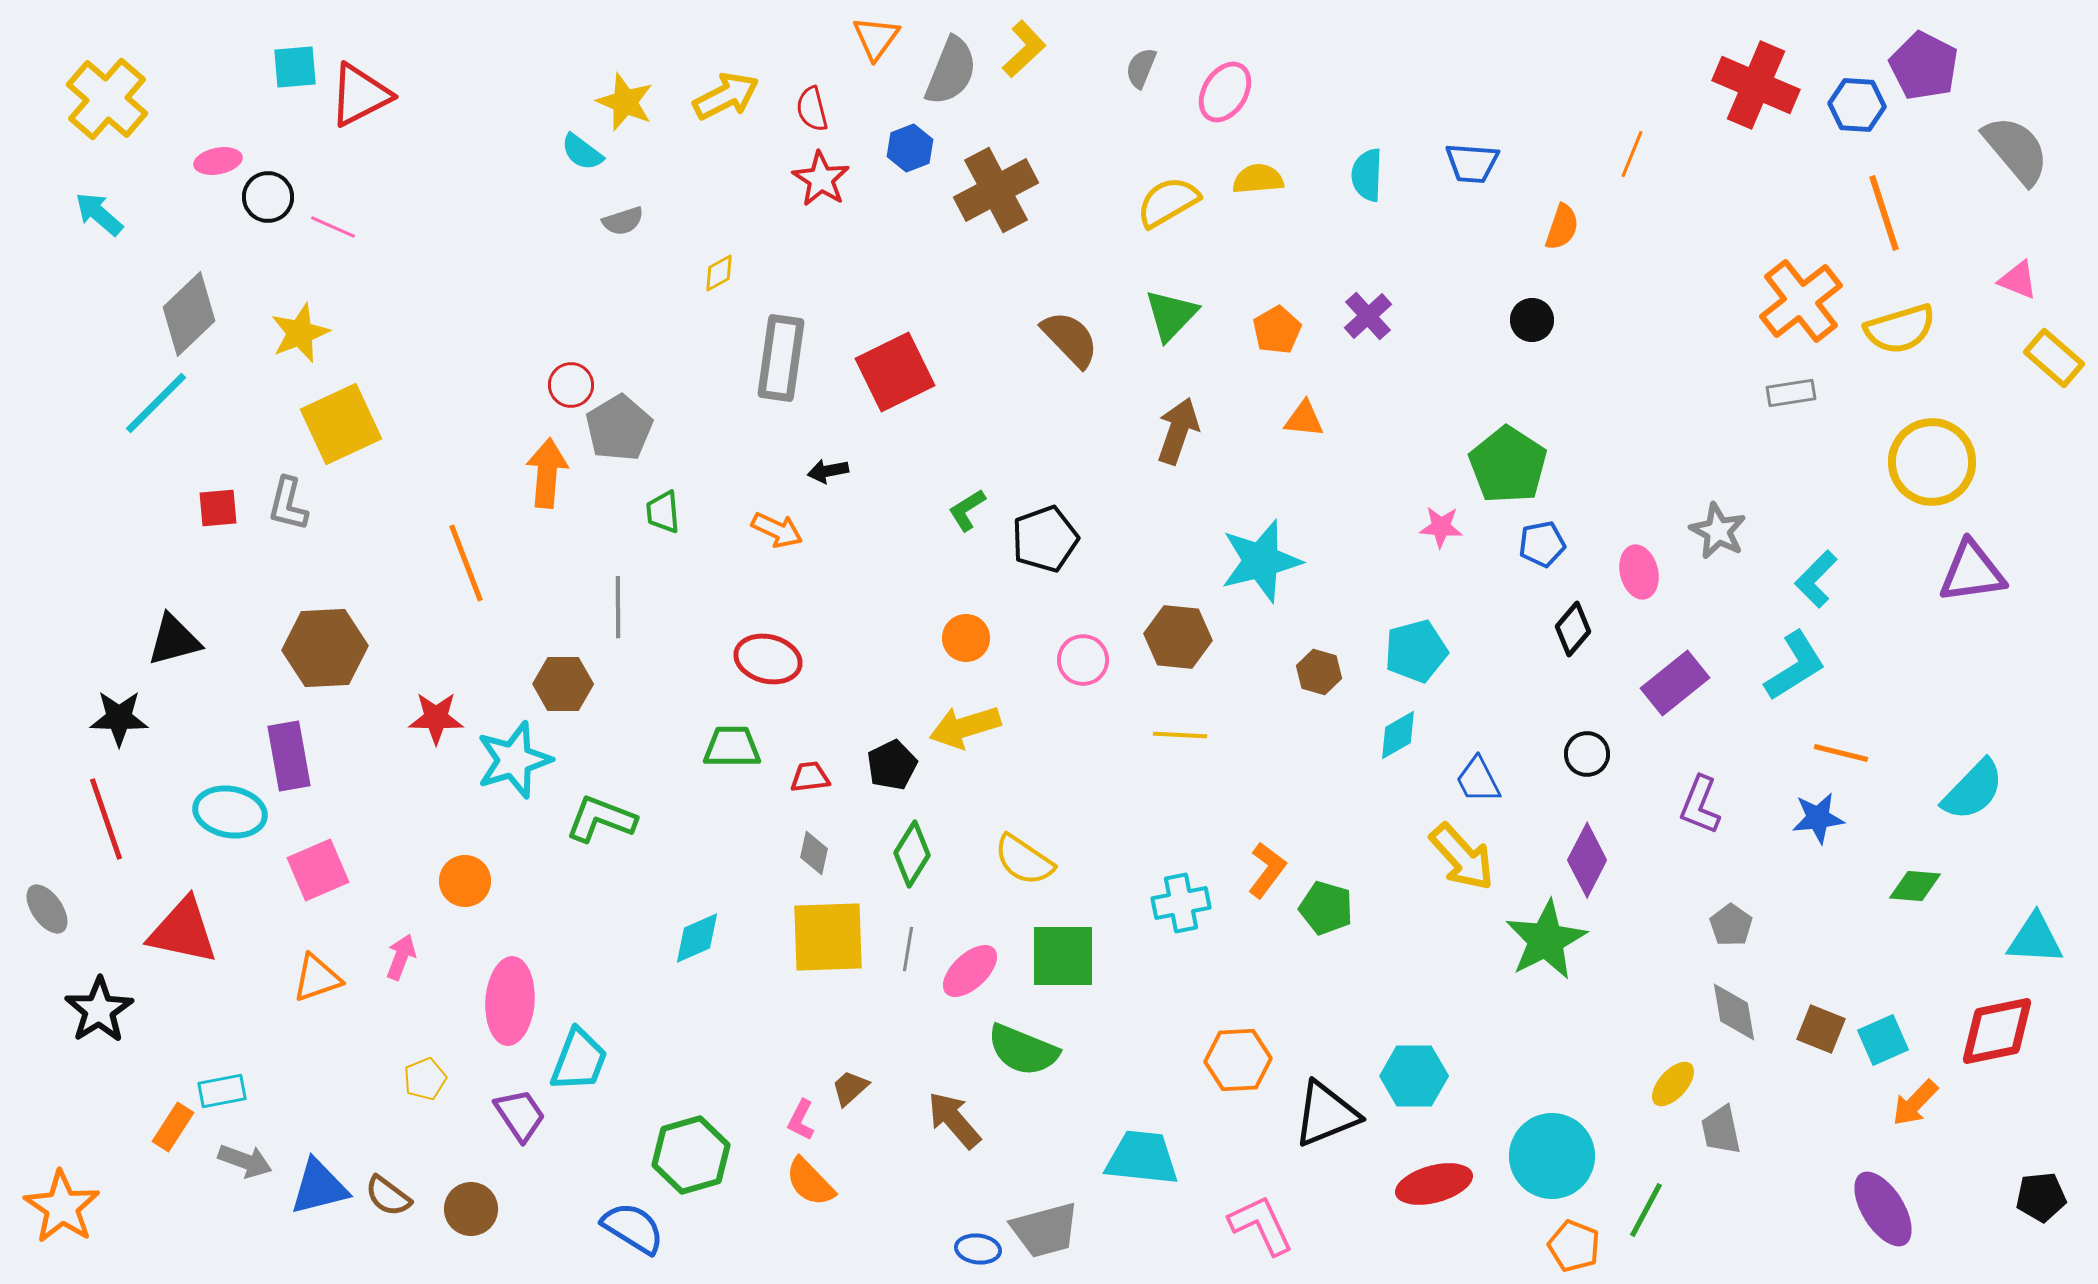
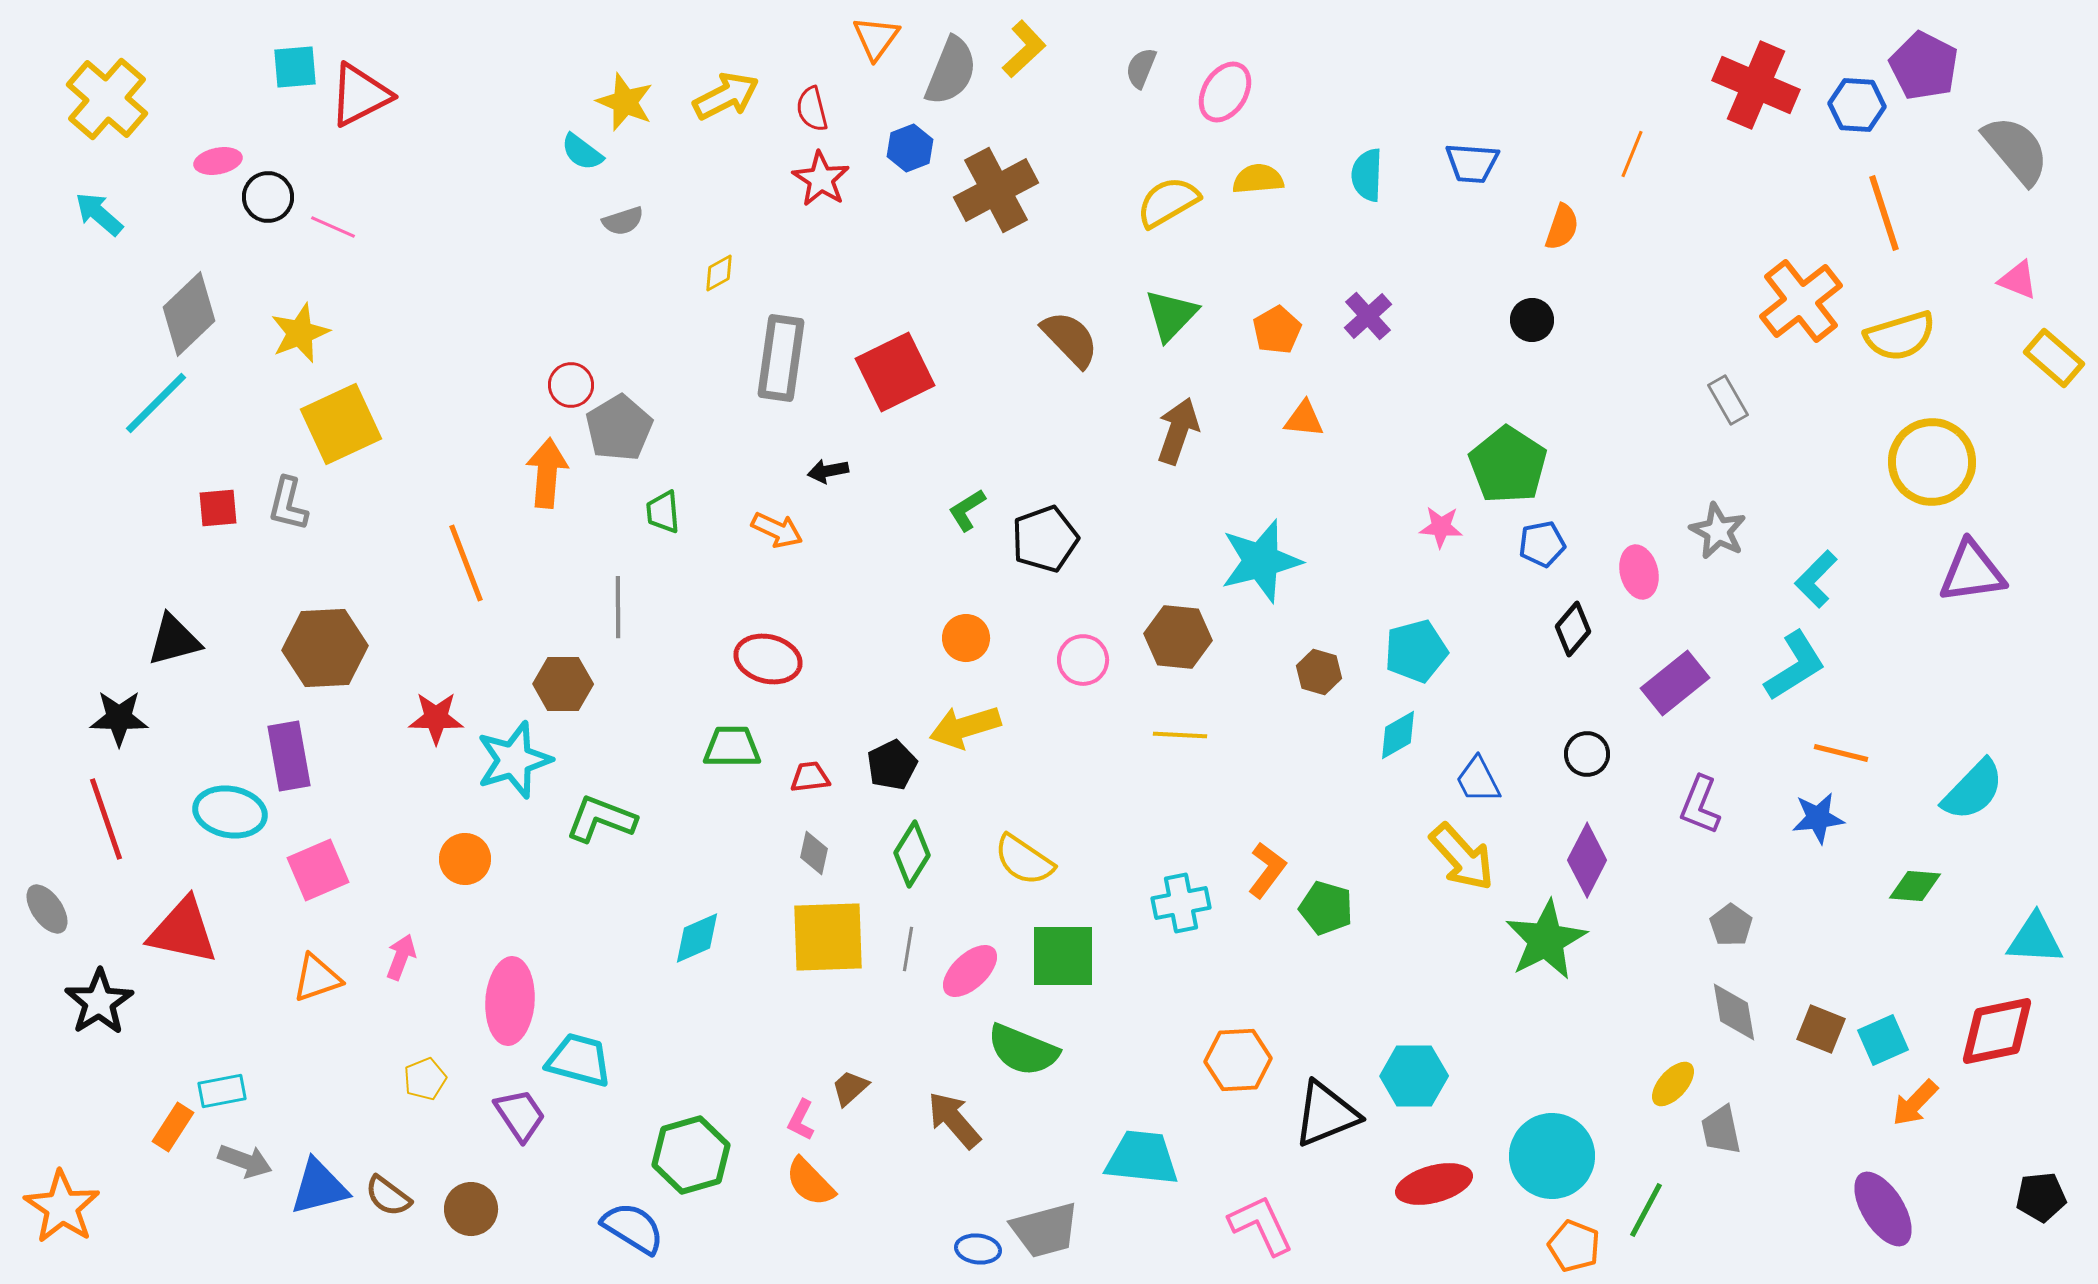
yellow semicircle at (1900, 329): moved 7 px down
gray rectangle at (1791, 393): moved 63 px left, 7 px down; rotated 69 degrees clockwise
orange circle at (465, 881): moved 22 px up
black star at (99, 1010): moved 8 px up
cyan trapezoid at (579, 1060): rotated 96 degrees counterclockwise
